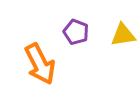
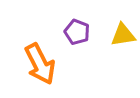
purple pentagon: moved 1 px right
